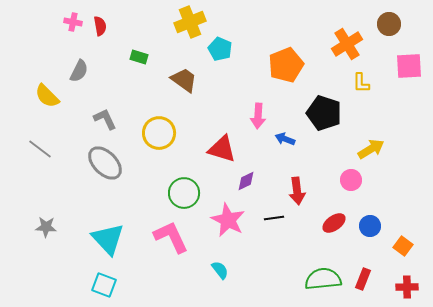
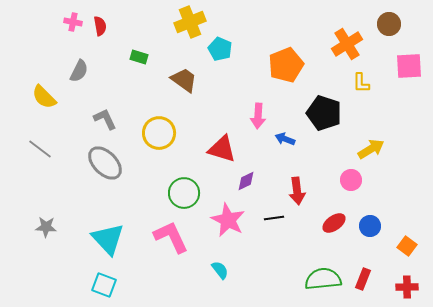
yellow semicircle: moved 3 px left, 1 px down
orange square: moved 4 px right
